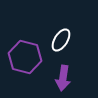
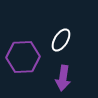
purple hexagon: moved 2 px left; rotated 16 degrees counterclockwise
